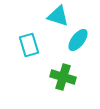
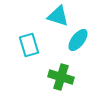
green cross: moved 2 px left
